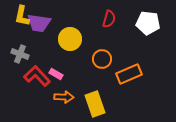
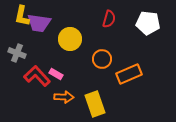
gray cross: moved 3 px left, 1 px up
